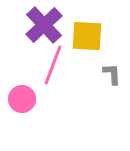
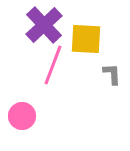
yellow square: moved 1 px left, 3 px down
pink circle: moved 17 px down
